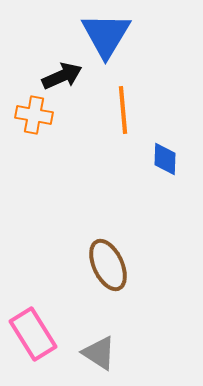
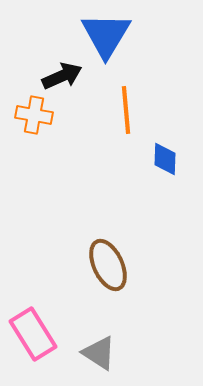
orange line: moved 3 px right
